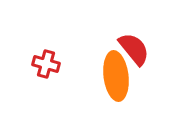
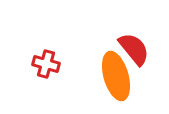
orange ellipse: rotated 9 degrees counterclockwise
